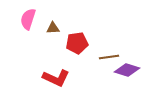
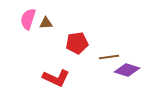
brown triangle: moved 7 px left, 5 px up
